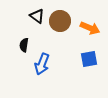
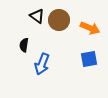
brown circle: moved 1 px left, 1 px up
